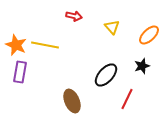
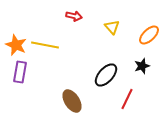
brown ellipse: rotated 10 degrees counterclockwise
